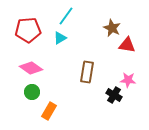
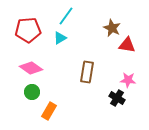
black cross: moved 3 px right, 3 px down
